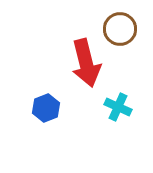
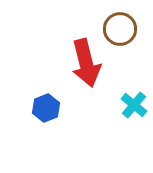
cyan cross: moved 16 px right, 2 px up; rotated 16 degrees clockwise
